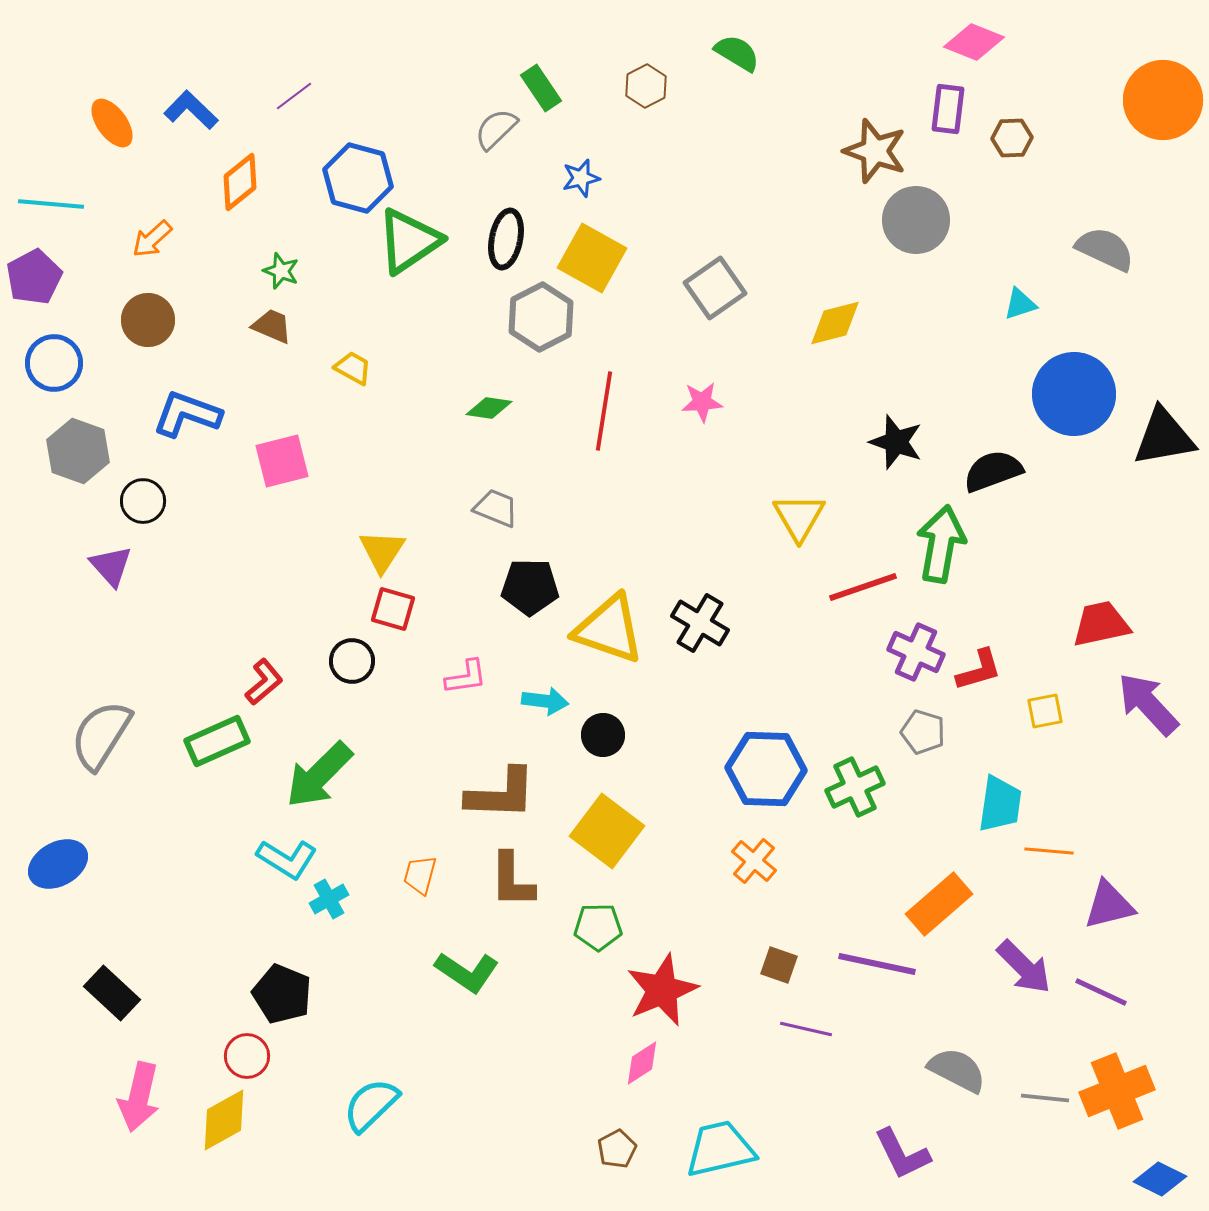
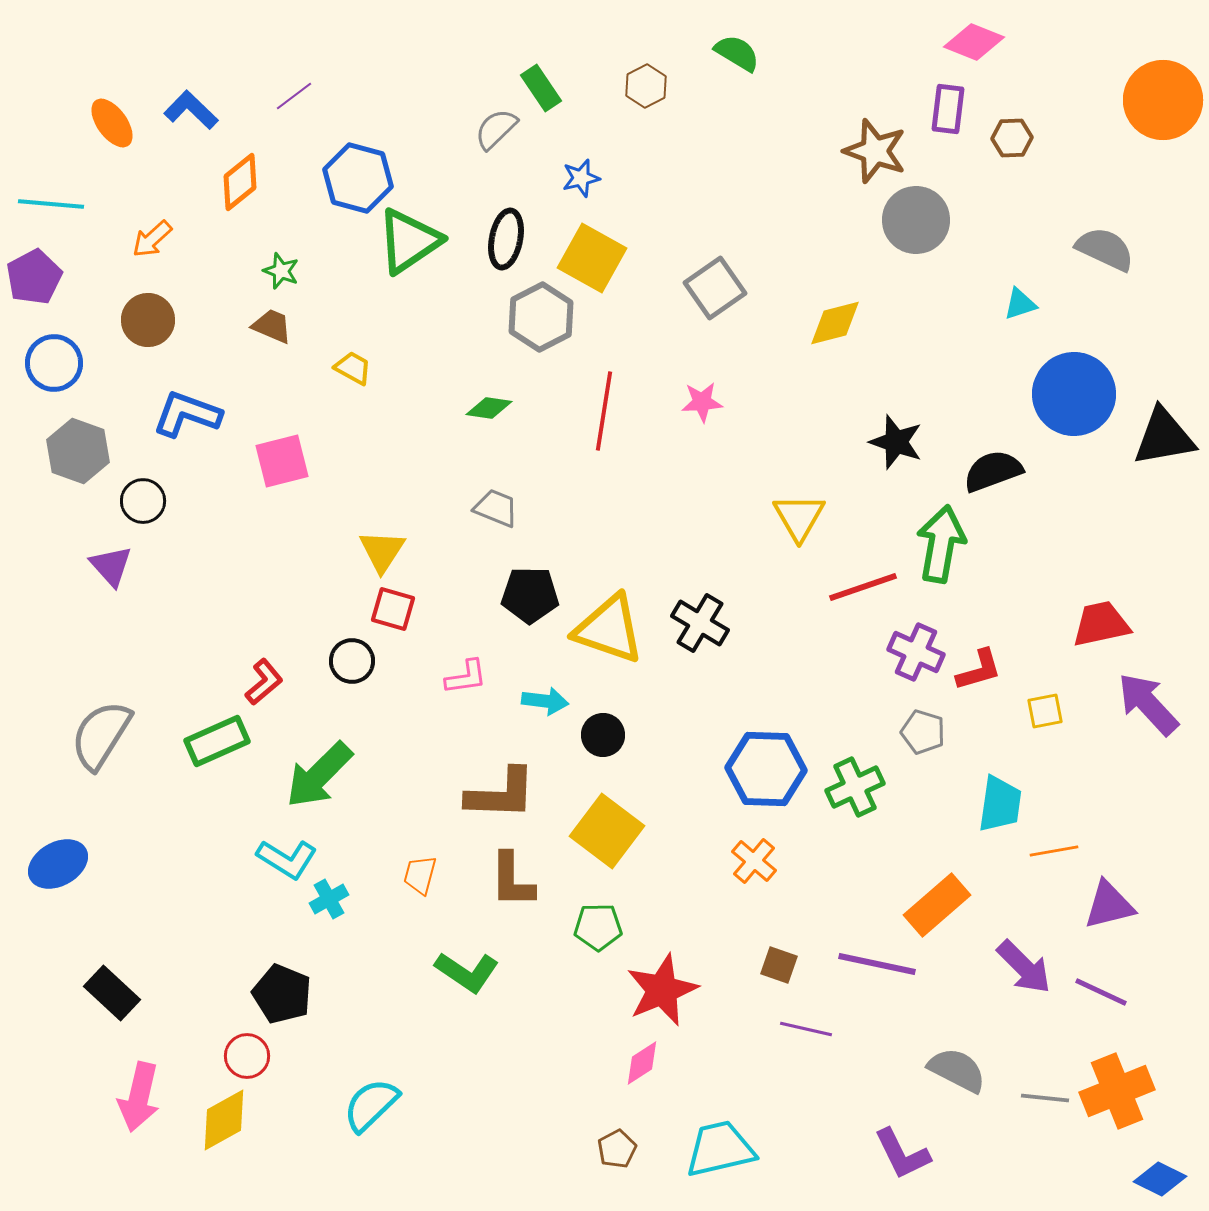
black pentagon at (530, 587): moved 8 px down
orange line at (1049, 851): moved 5 px right; rotated 15 degrees counterclockwise
orange rectangle at (939, 904): moved 2 px left, 1 px down
